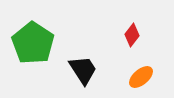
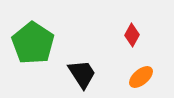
red diamond: rotated 10 degrees counterclockwise
black trapezoid: moved 1 px left, 4 px down
